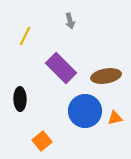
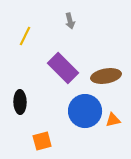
purple rectangle: moved 2 px right
black ellipse: moved 3 px down
orange triangle: moved 2 px left, 2 px down
orange square: rotated 24 degrees clockwise
